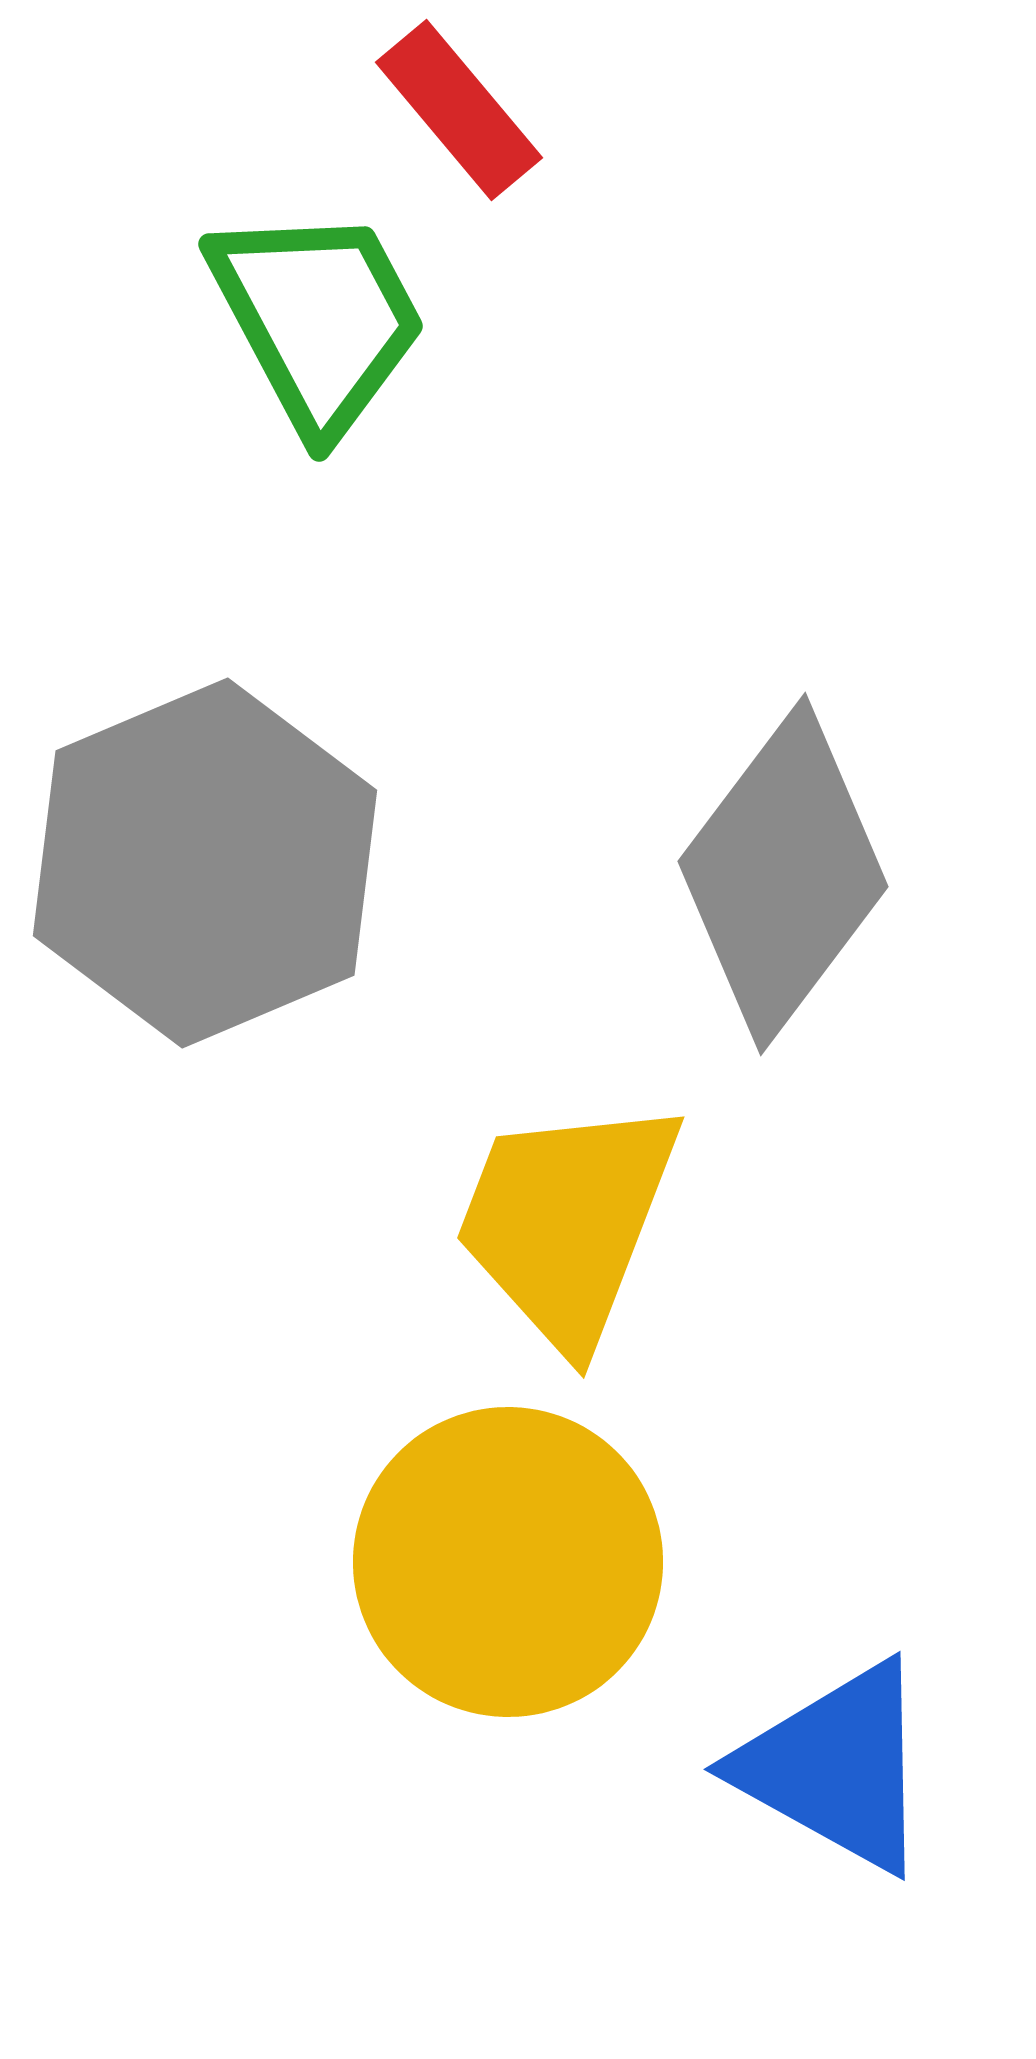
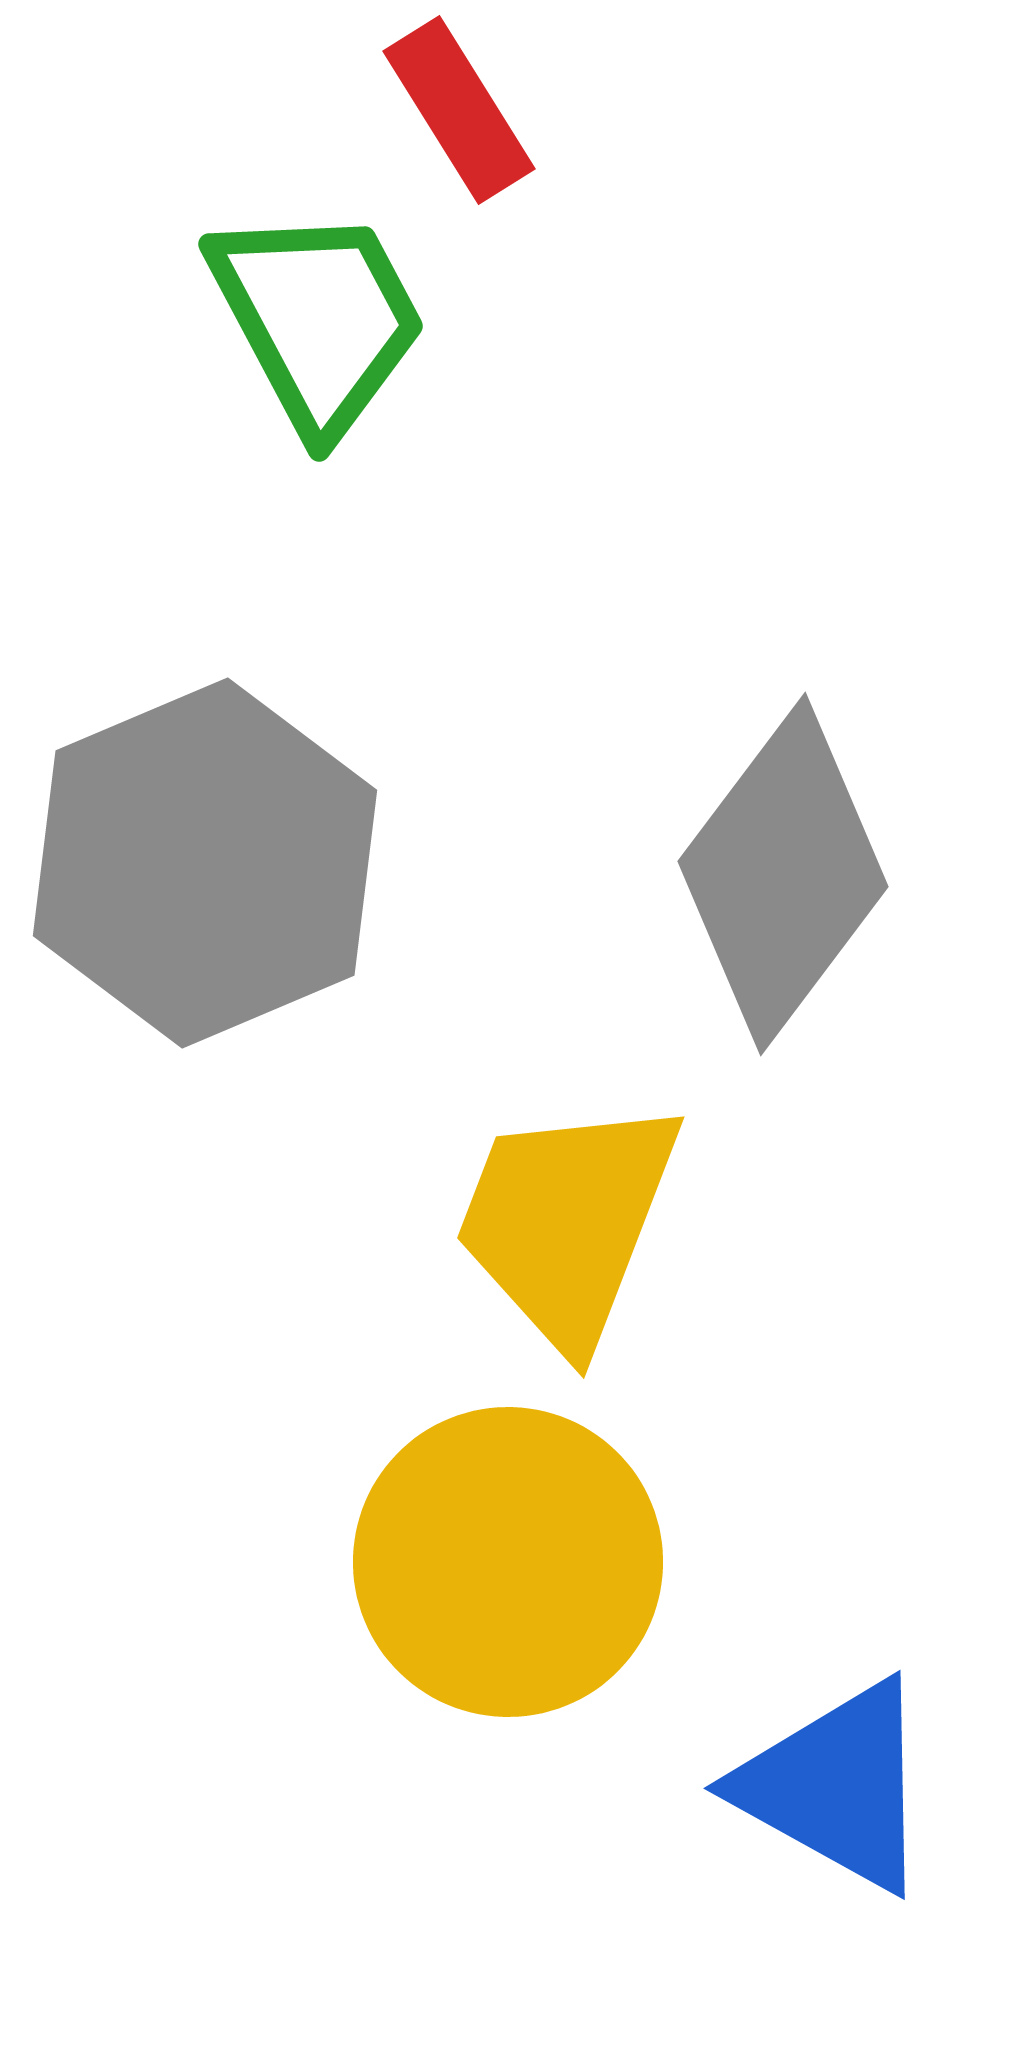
red rectangle: rotated 8 degrees clockwise
blue triangle: moved 19 px down
